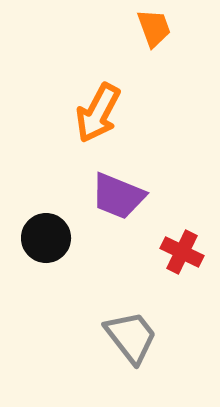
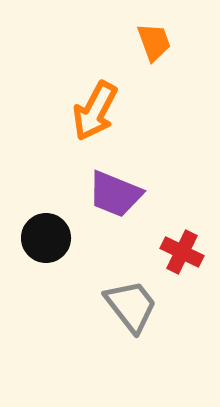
orange trapezoid: moved 14 px down
orange arrow: moved 3 px left, 2 px up
purple trapezoid: moved 3 px left, 2 px up
gray trapezoid: moved 31 px up
